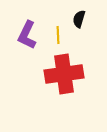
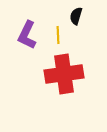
black semicircle: moved 3 px left, 3 px up
